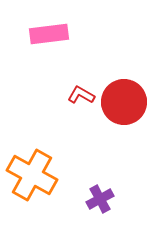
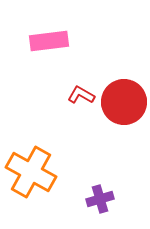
pink rectangle: moved 7 px down
orange cross: moved 1 px left, 3 px up
purple cross: rotated 12 degrees clockwise
